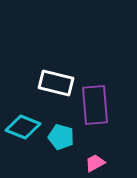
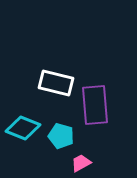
cyan diamond: moved 1 px down
cyan pentagon: moved 1 px up
pink trapezoid: moved 14 px left
